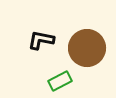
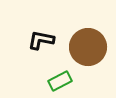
brown circle: moved 1 px right, 1 px up
